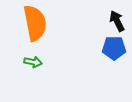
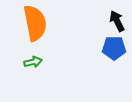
green arrow: rotated 24 degrees counterclockwise
